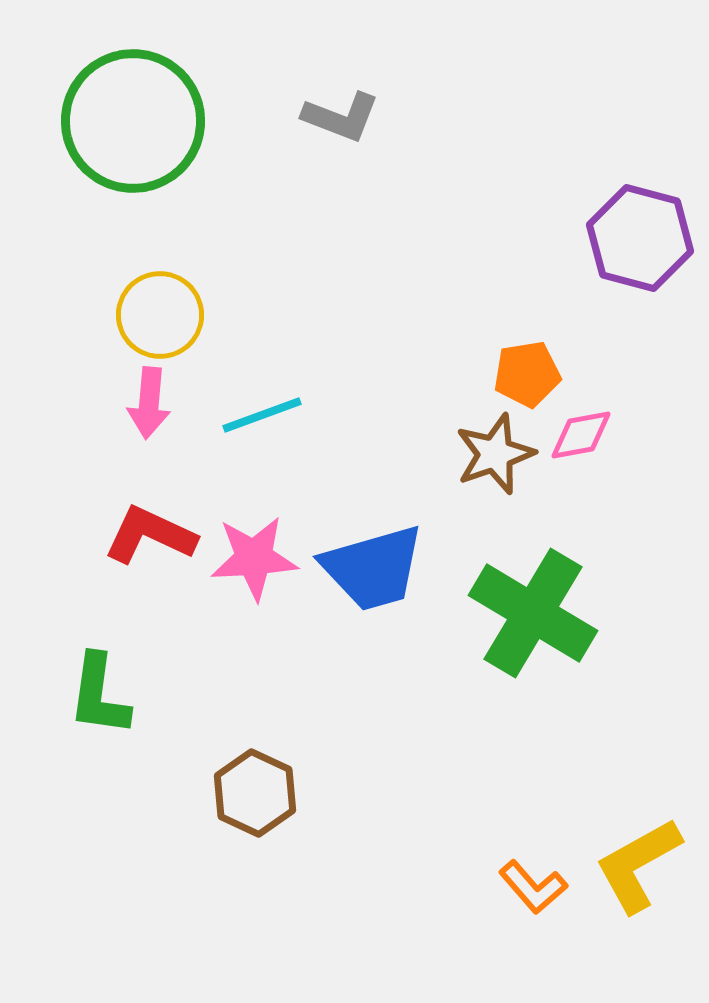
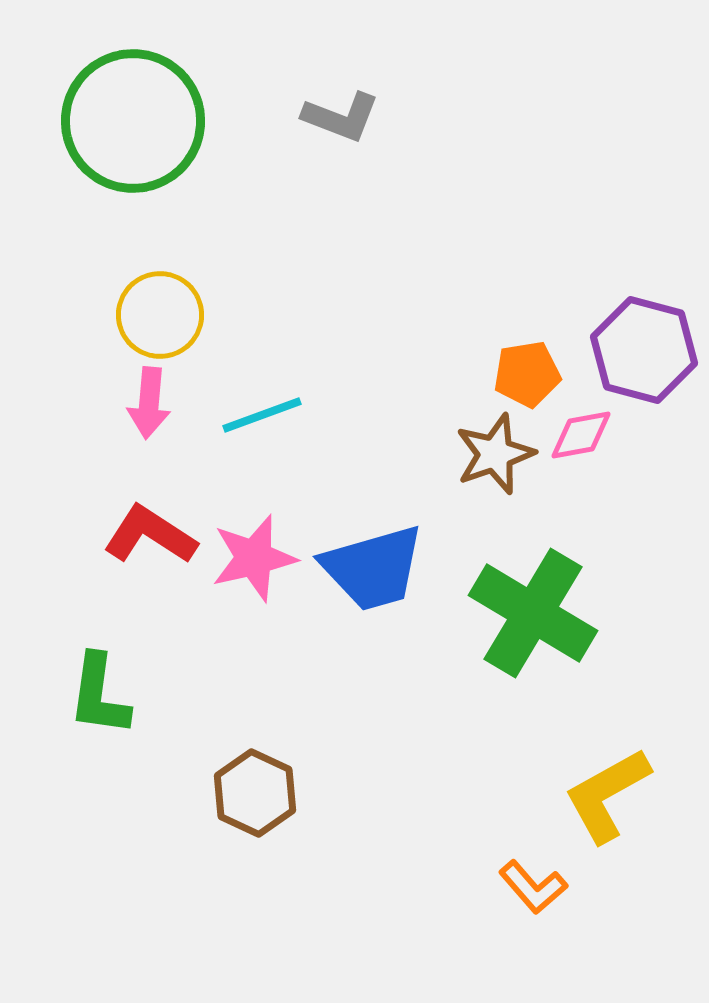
purple hexagon: moved 4 px right, 112 px down
red L-shape: rotated 8 degrees clockwise
pink star: rotated 10 degrees counterclockwise
yellow L-shape: moved 31 px left, 70 px up
